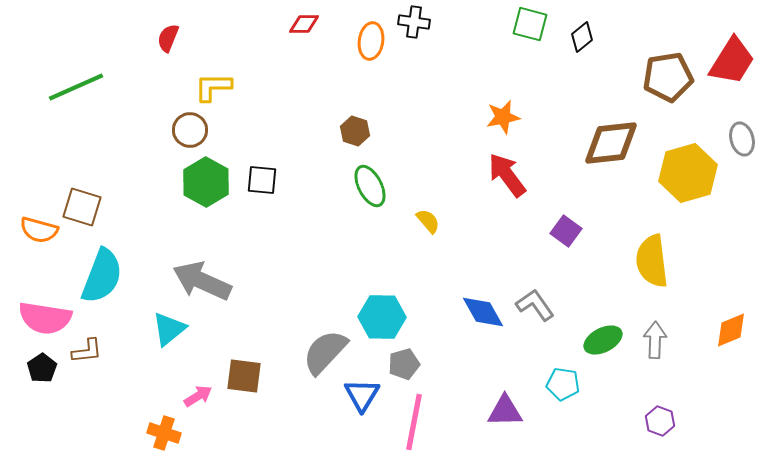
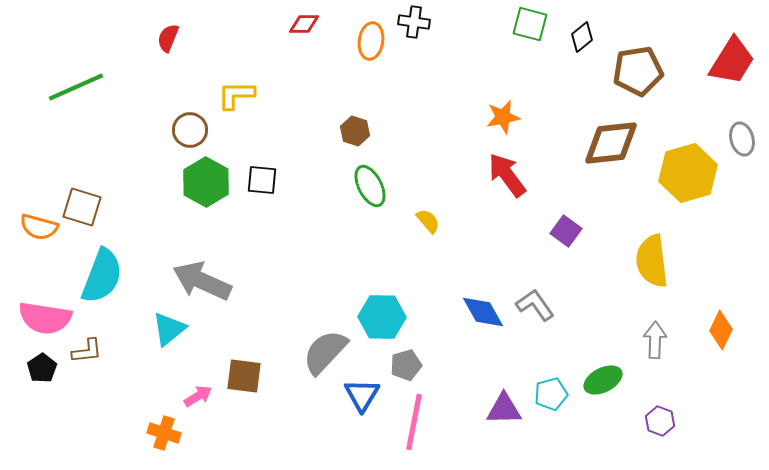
brown pentagon at (668, 77): moved 30 px left, 6 px up
yellow L-shape at (213, 87): moved 23 px right, 8 px down
orange semicircle at (39, 230): moved 3 px up
orange diamond at (731, 330): moved 10 px left; rotated 42 degrees counterclockwise
green ellipse at (603, 340): moved 40 px down
gray pentagon at (404, 364): moved 2 px right, 1 px down
cyan pentagon at (563, 384): moved 12 px left, 10 px down; rotated 24 degrees counterclockwise
purple triangle at (505, 411): moved 1 px left, 2 px up
